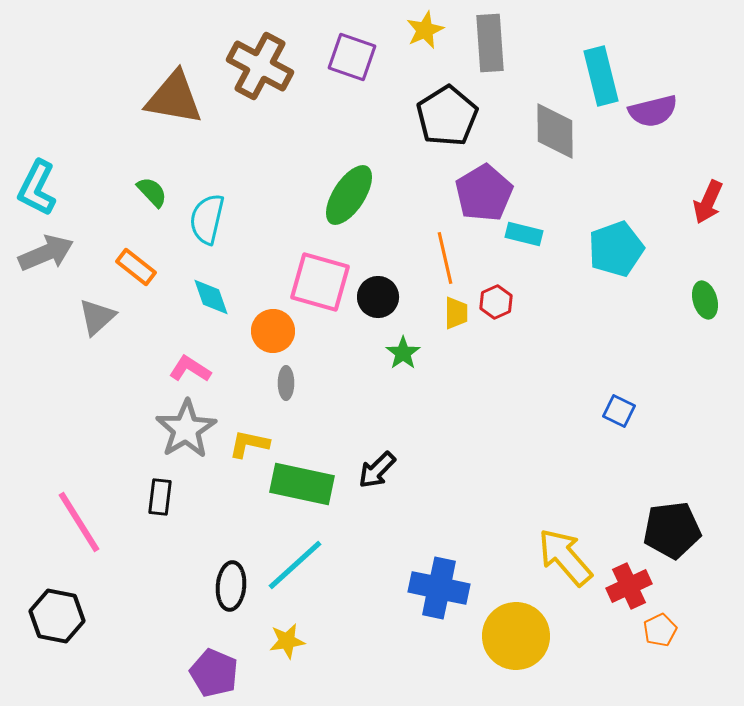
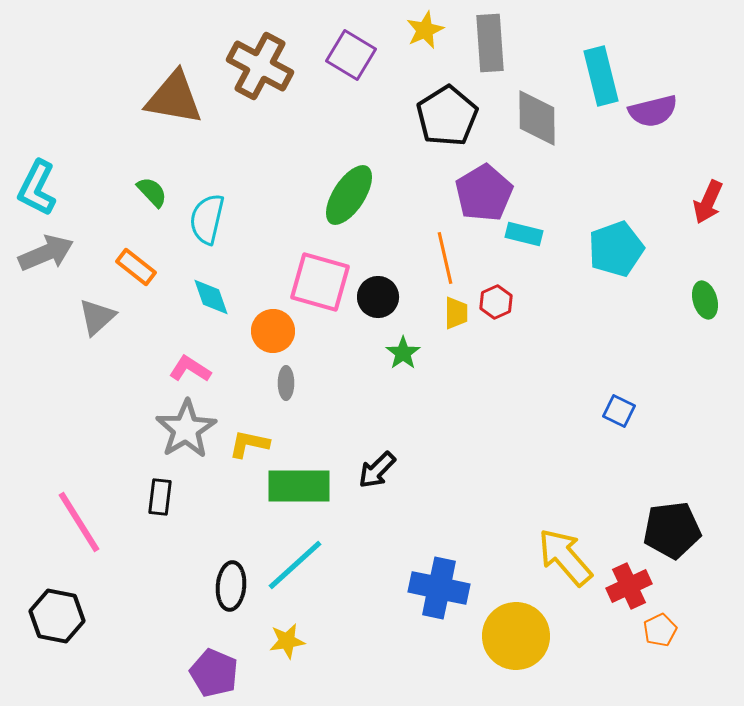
purple square at (352, 57): moved 1 px left, 2 px up; rotated 12 degrees clockwise
gray diamond at (555, 131): moved 18 px left, 13 px up
green rectangle at (302, 484): moved 3 px left, 2 px down; rotated 12 degrees counterclockwise
